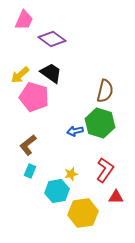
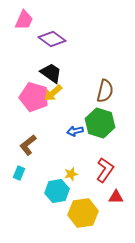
yellow arrow: moved 33 px right, 18 px down
cyan rectangle: moved 11 px left, 2 px down
